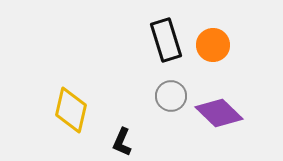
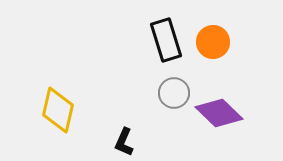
orange circle: moved 3 px up
gray circle: moved 3 px right, 3 px up
yellow diamond: moved 13 px left
black L-shape: moved 2 px right
